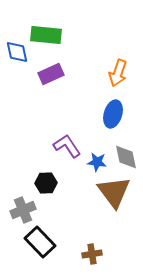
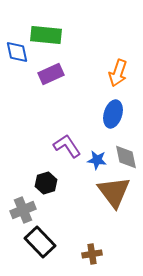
blue star: moved 2 px up
black hexagon: rotated 15 degrees counterclockwise
